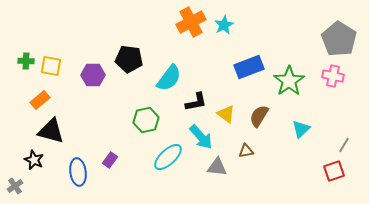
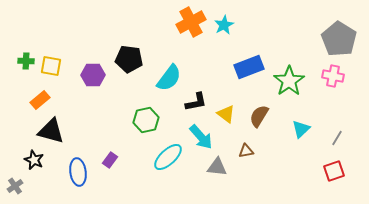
gray line: moved 7 px left, 7 px up
